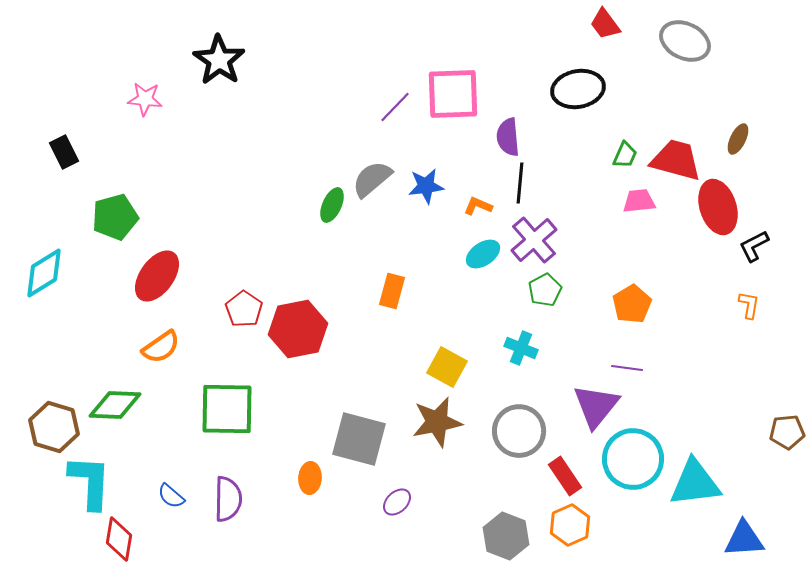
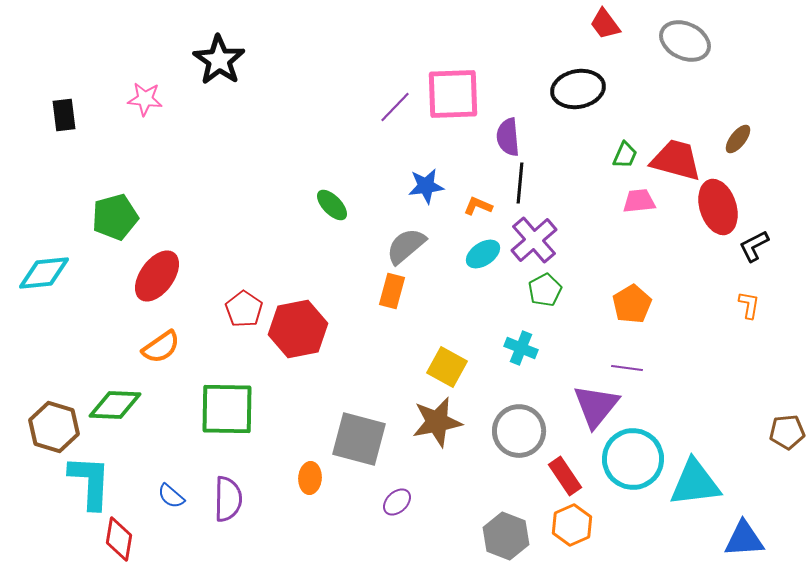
brown ellipse at (738, 139): rotated 12 degrees clockwise
black rectangle at (64, 152): moved 37 px up; rotated 20 degrees clockwise
gray semicircle at (372, 179): moved 34 px right, 67 px down
green ellipse at (332, 205): rotated 68 degrees counterclockwise
cyan diamond at (44, 273): rotated 26 degrees clockwise
orange hexagon at (570, 525): moved 2 px right
